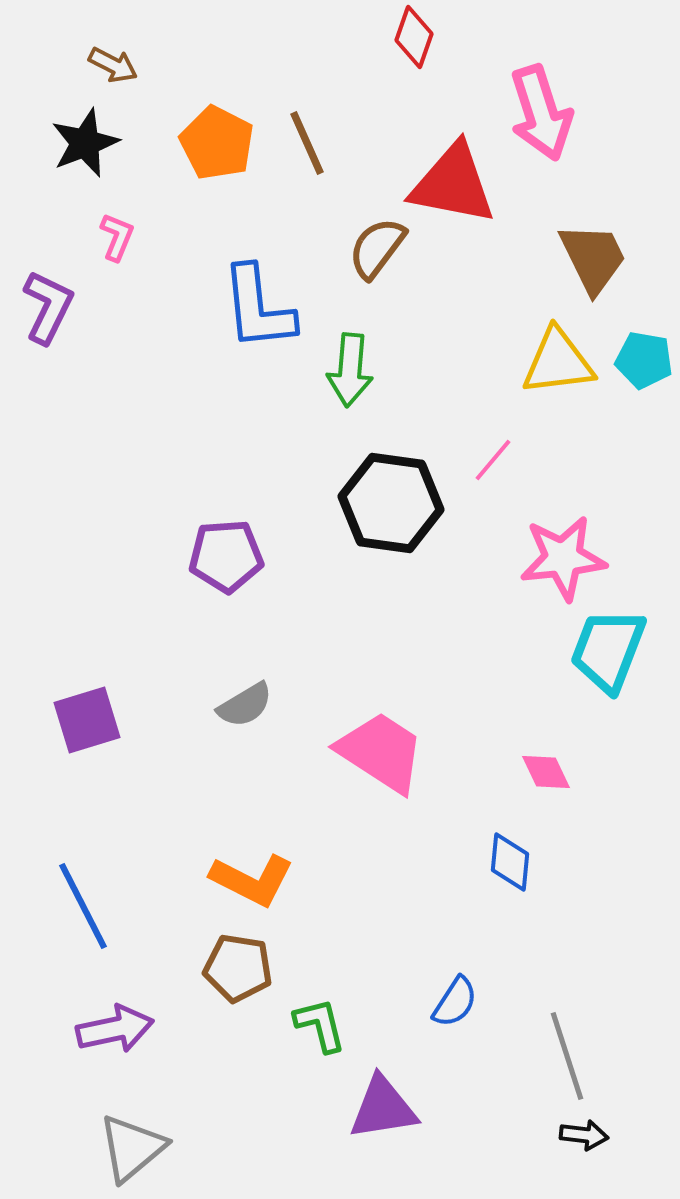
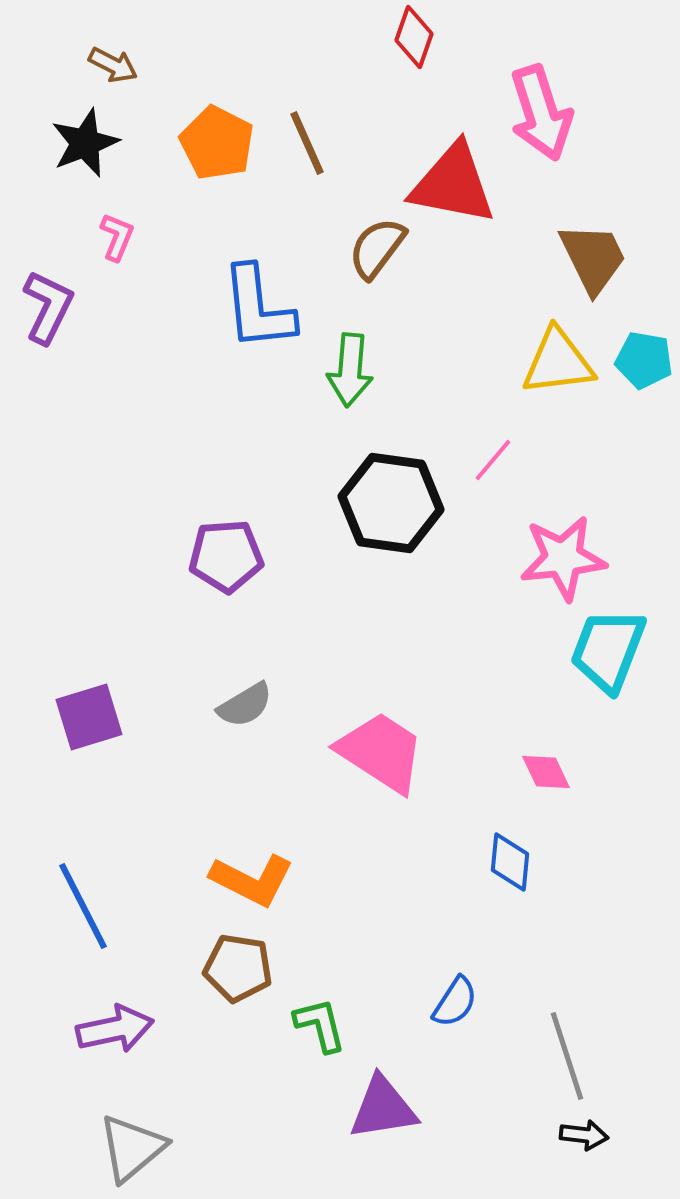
purple square: moved 2 px right, 3 px up
